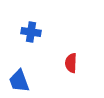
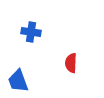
blue trapezoid: moved 1 px left
